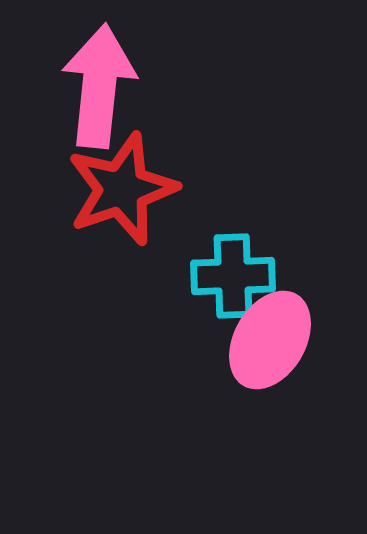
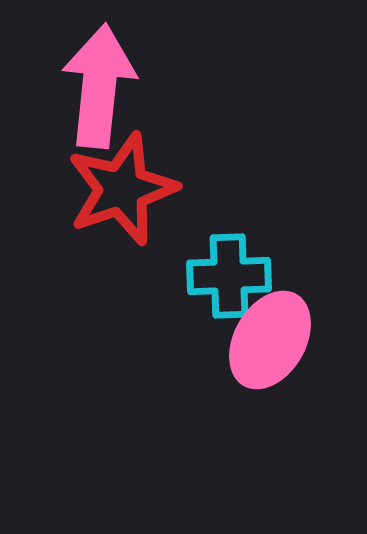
cyan cross: moved 4 px left
